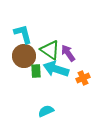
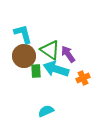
purple arrow: moved 1 px down
